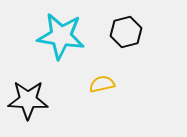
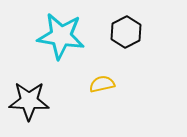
black hexagon: rotated 12 degrees counterclockwise
black star: moved 1 px right, 1 px down
